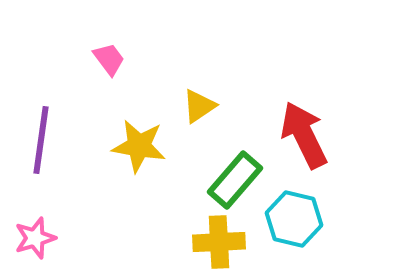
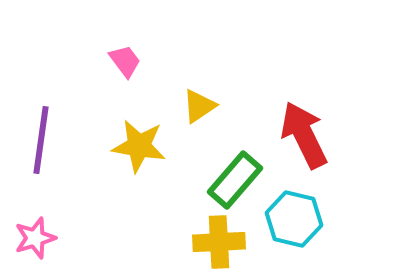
pink trapezoid: moved 16 px right, 2 px down
